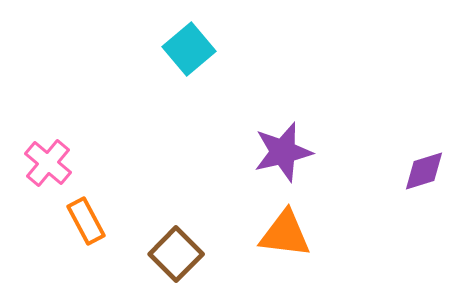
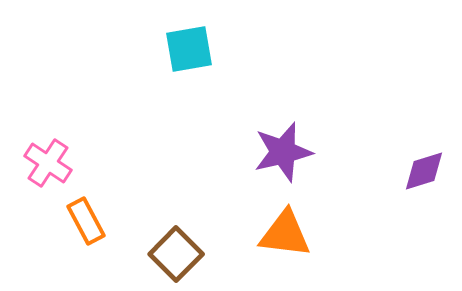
cyan square: rotated 30 degrees clockwise
pink cross: rotated 6 degrees counterclockwise
